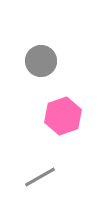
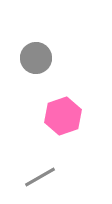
gray circle: moved 5 px left, 3 px up
